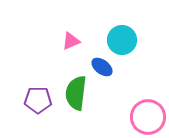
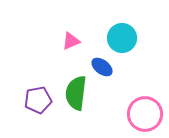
cyan circle: moved 2 px up
purple pentagon: rotated 12 degrees counterclockwise
pink circle: moved 3 px left, 3 px up
